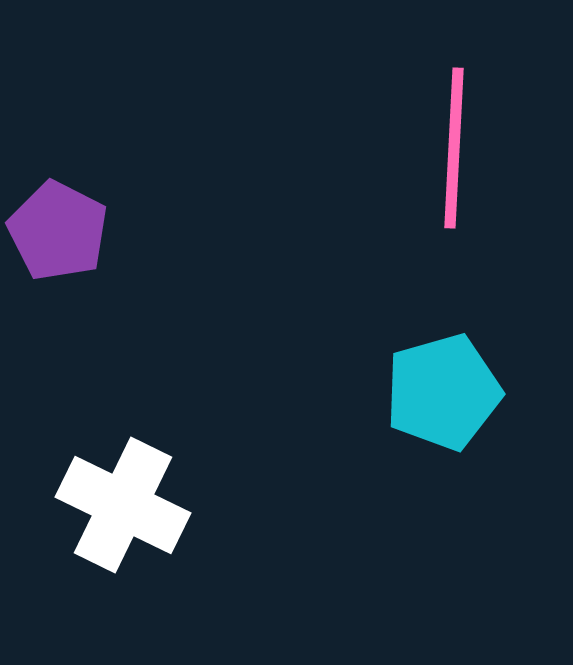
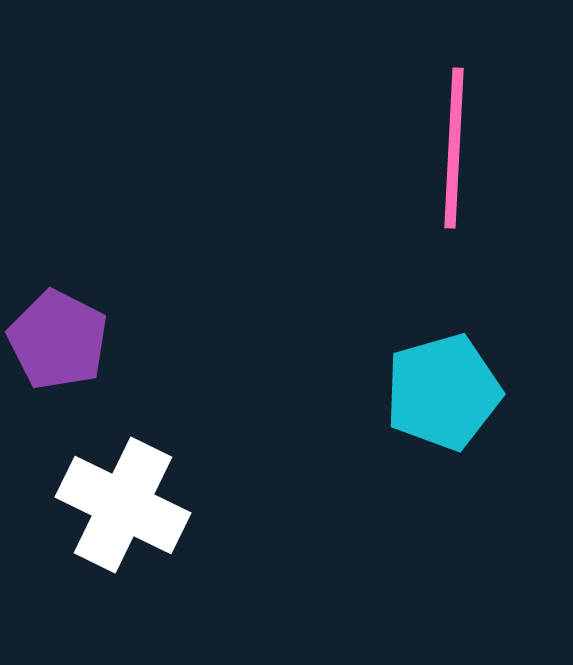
purple pentagon: moved 109 px down
